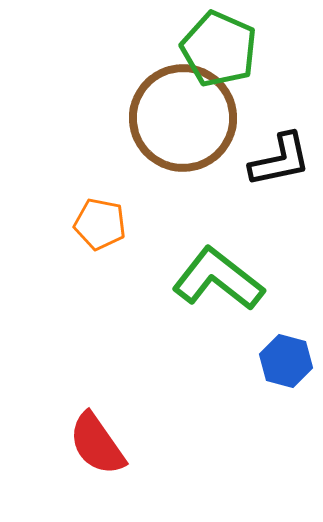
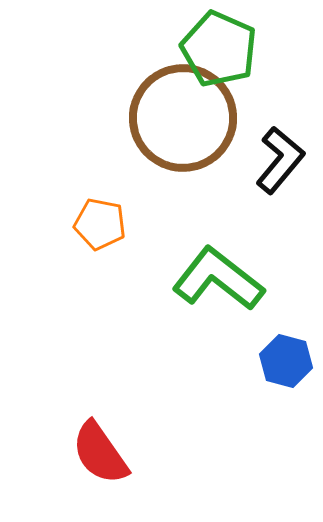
black L-shape: rotated 38 degrees counterclockwise
red semicircle: moved 3 px right, 9 px down
